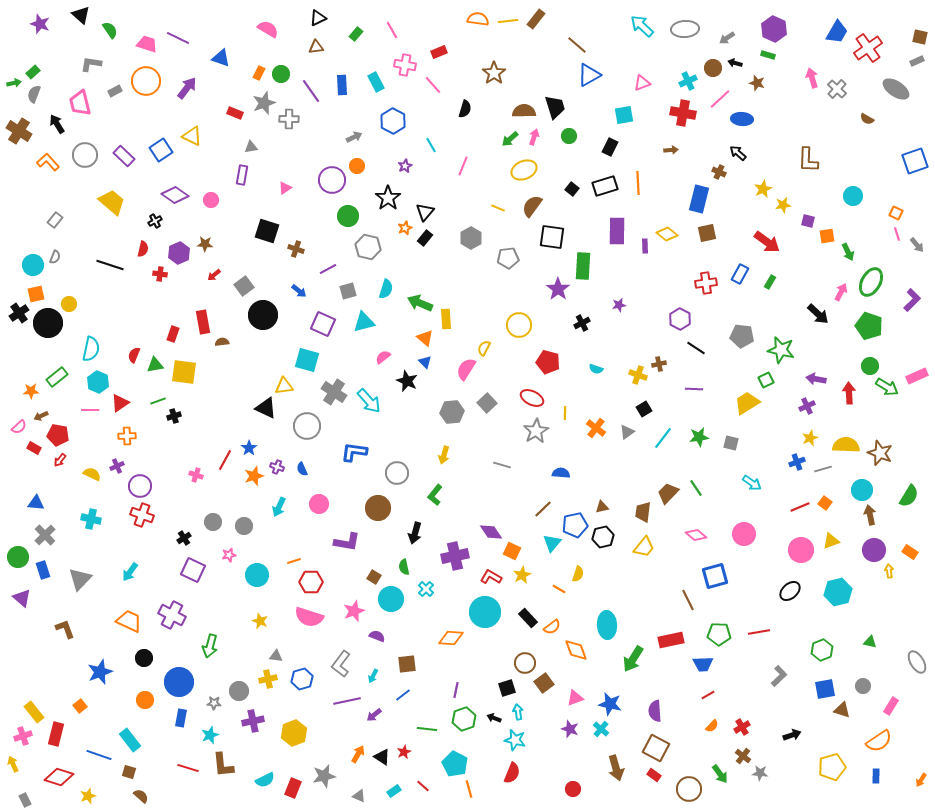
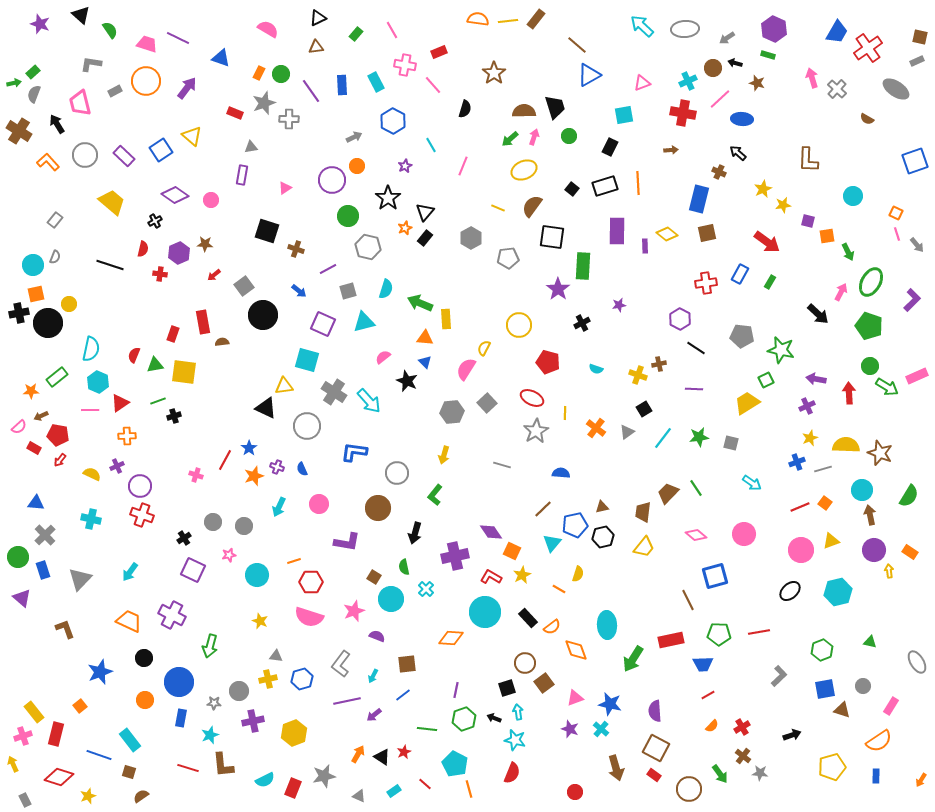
yellow triangle at (192, 136): rotated 15 degrees clockwise
black cross at (19, 313): rotated 24 degrees clockwise
orange triangle at (425, 338): rotated 36 degrees counterclockwise
red line at (423, 786): moved 2 px right, 2 px up
red circle at (573, 789): moved 2 px right, 3 px down
brown semicircle at (141, 796): rotated 77 degrees counterclockwise
